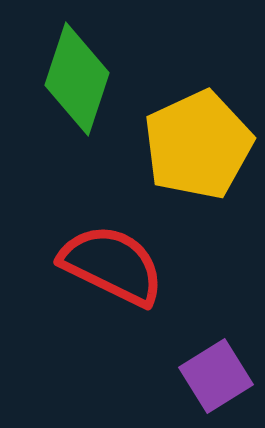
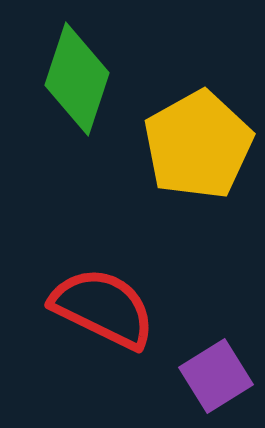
yellow pentagon: rotated 4 degrees counterclockwise
red semicircle: moved 9 px left, 43 px down
